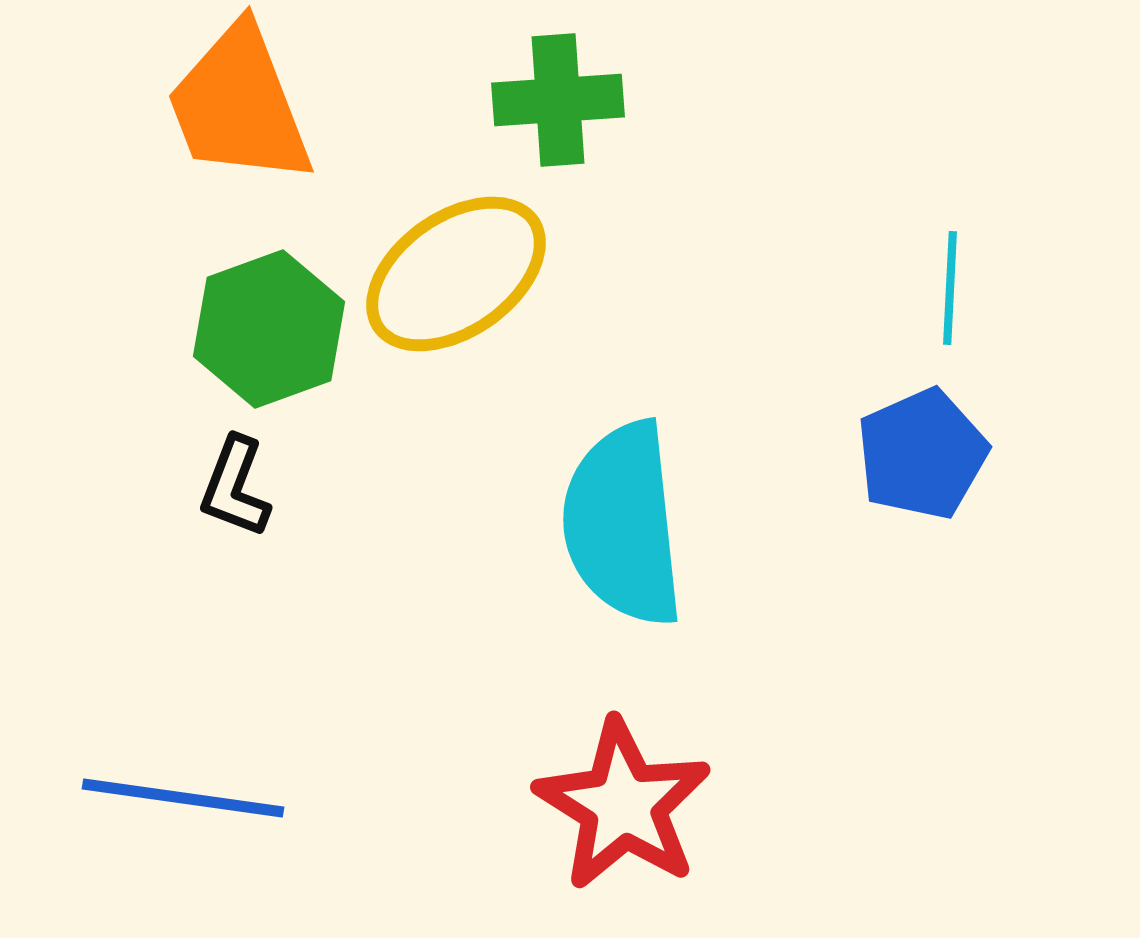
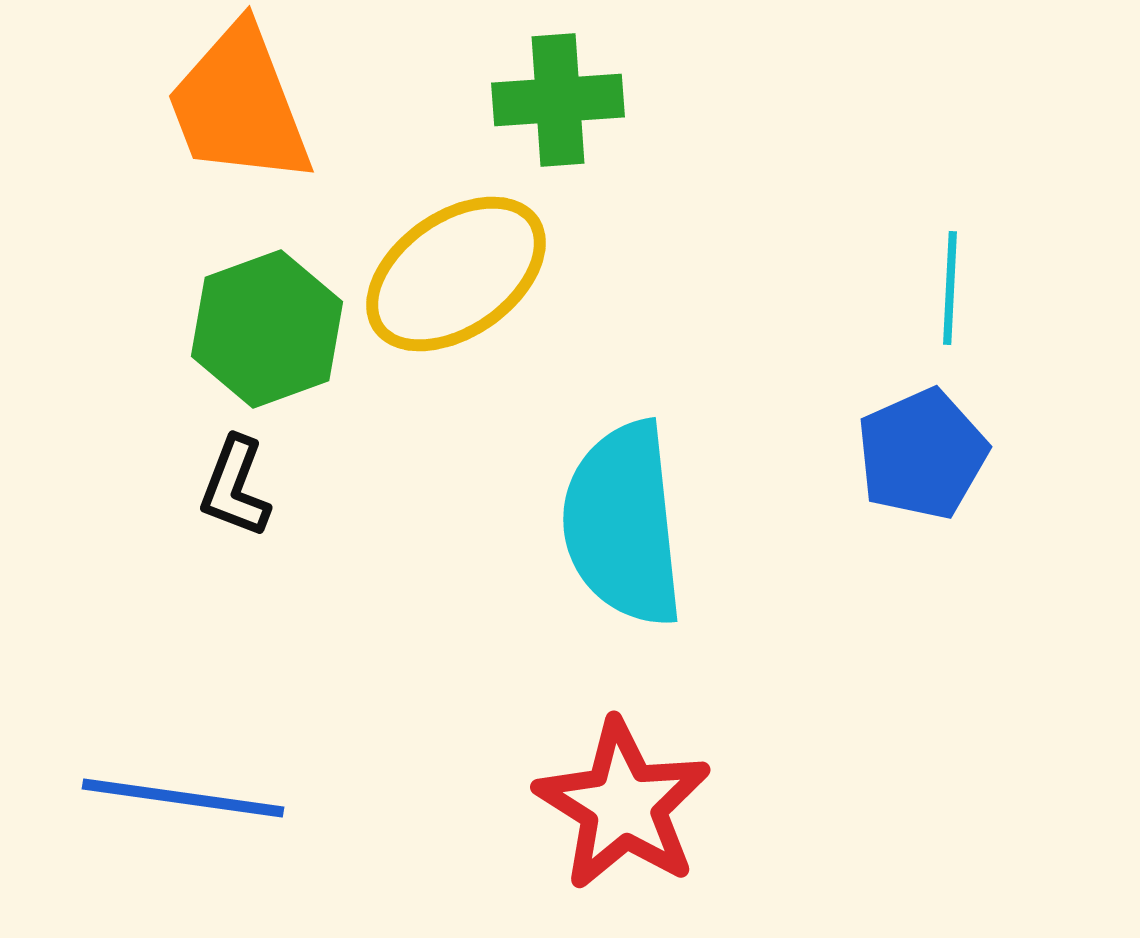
green hexagon: moved 2 px left
